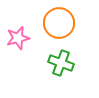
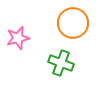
orange circle: moved 14 px right
